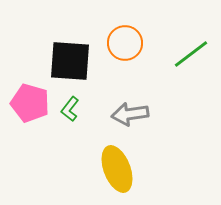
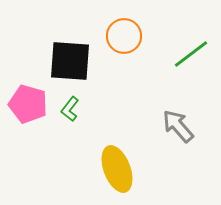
orange circle: moved 1 px left, 7 px up
pink pentagon: moved 2 px left, 1 px down
gray arrow: moved 48 px right, 12 px down; rotated 57 degrees clockwise
